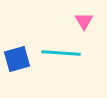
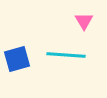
cyan line: moved 5 px right, 2 px down
